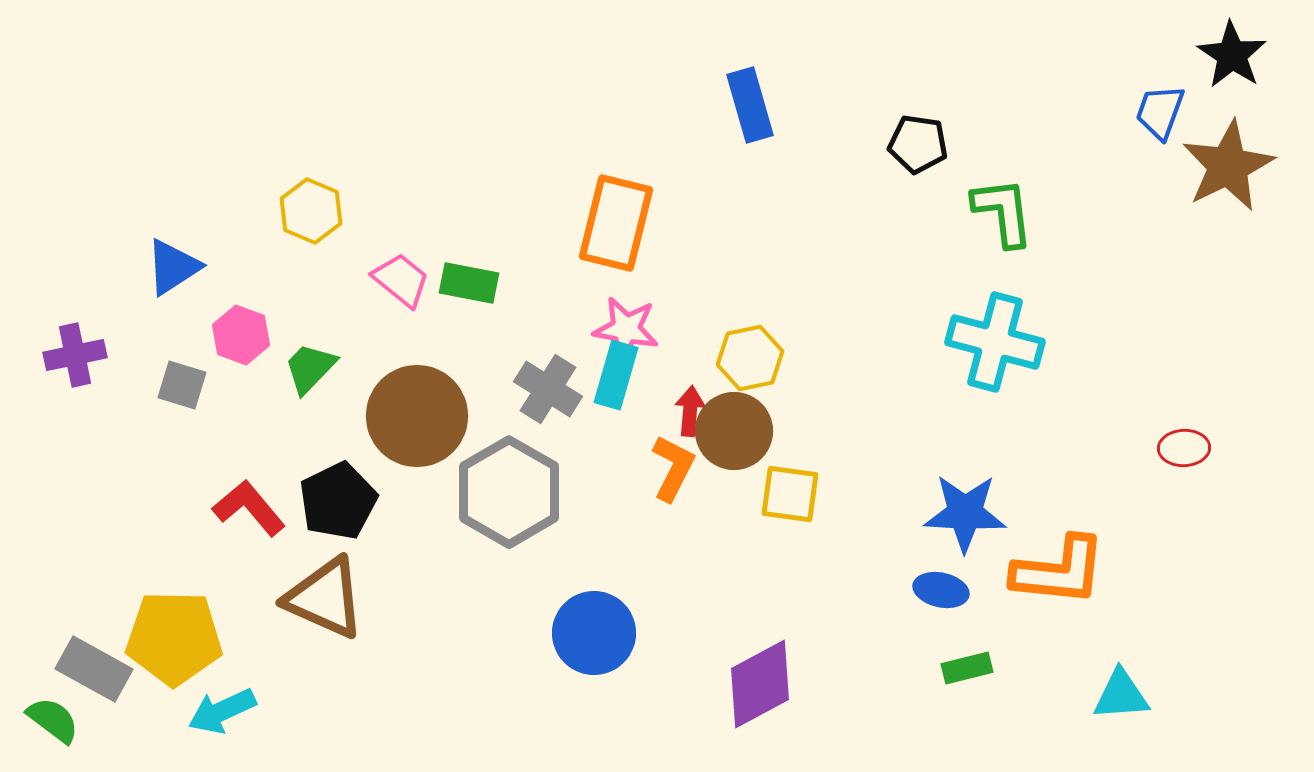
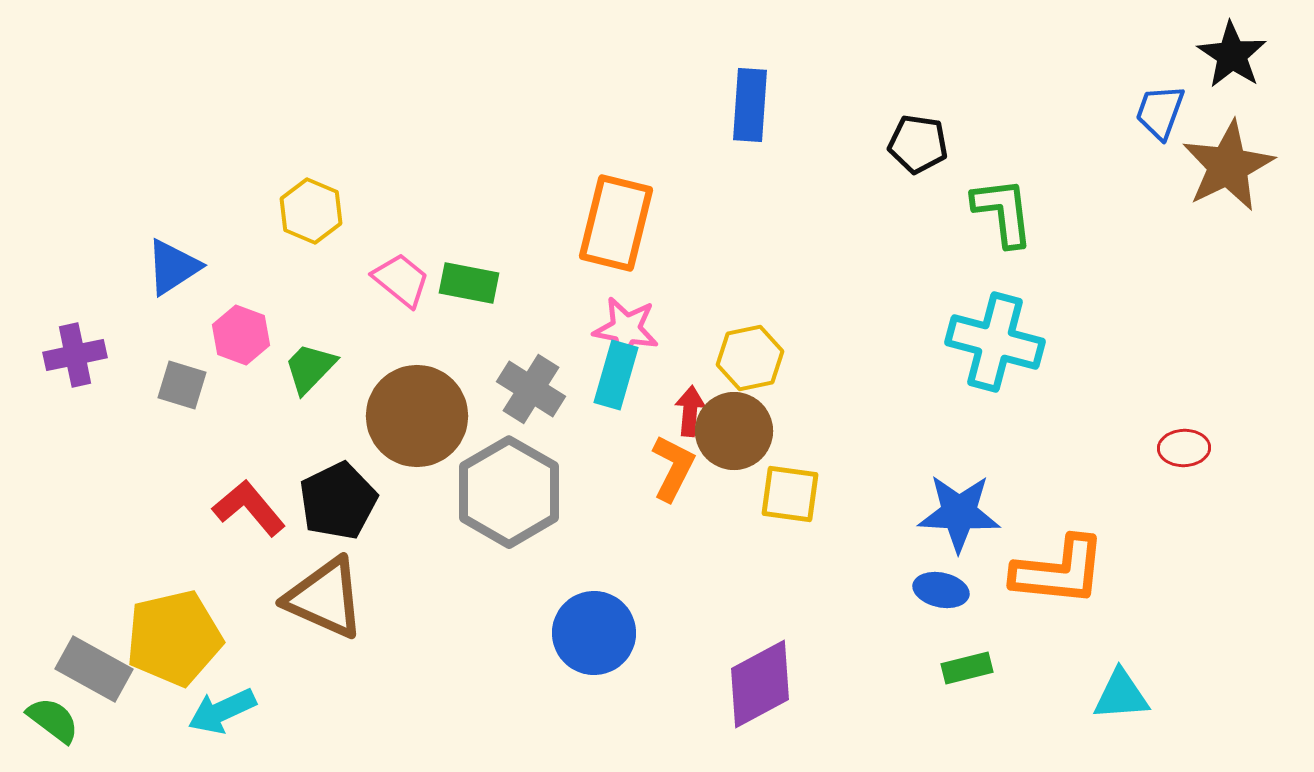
blue rectangle at (750, 105): rotated 20 degrees clockwise
gray cross at (548, 389): moved 17 px left
blue star at (965, 513): moved 6 px left
yellow pentagon at (174, 638): rotated 14 degrees counterclockwise
